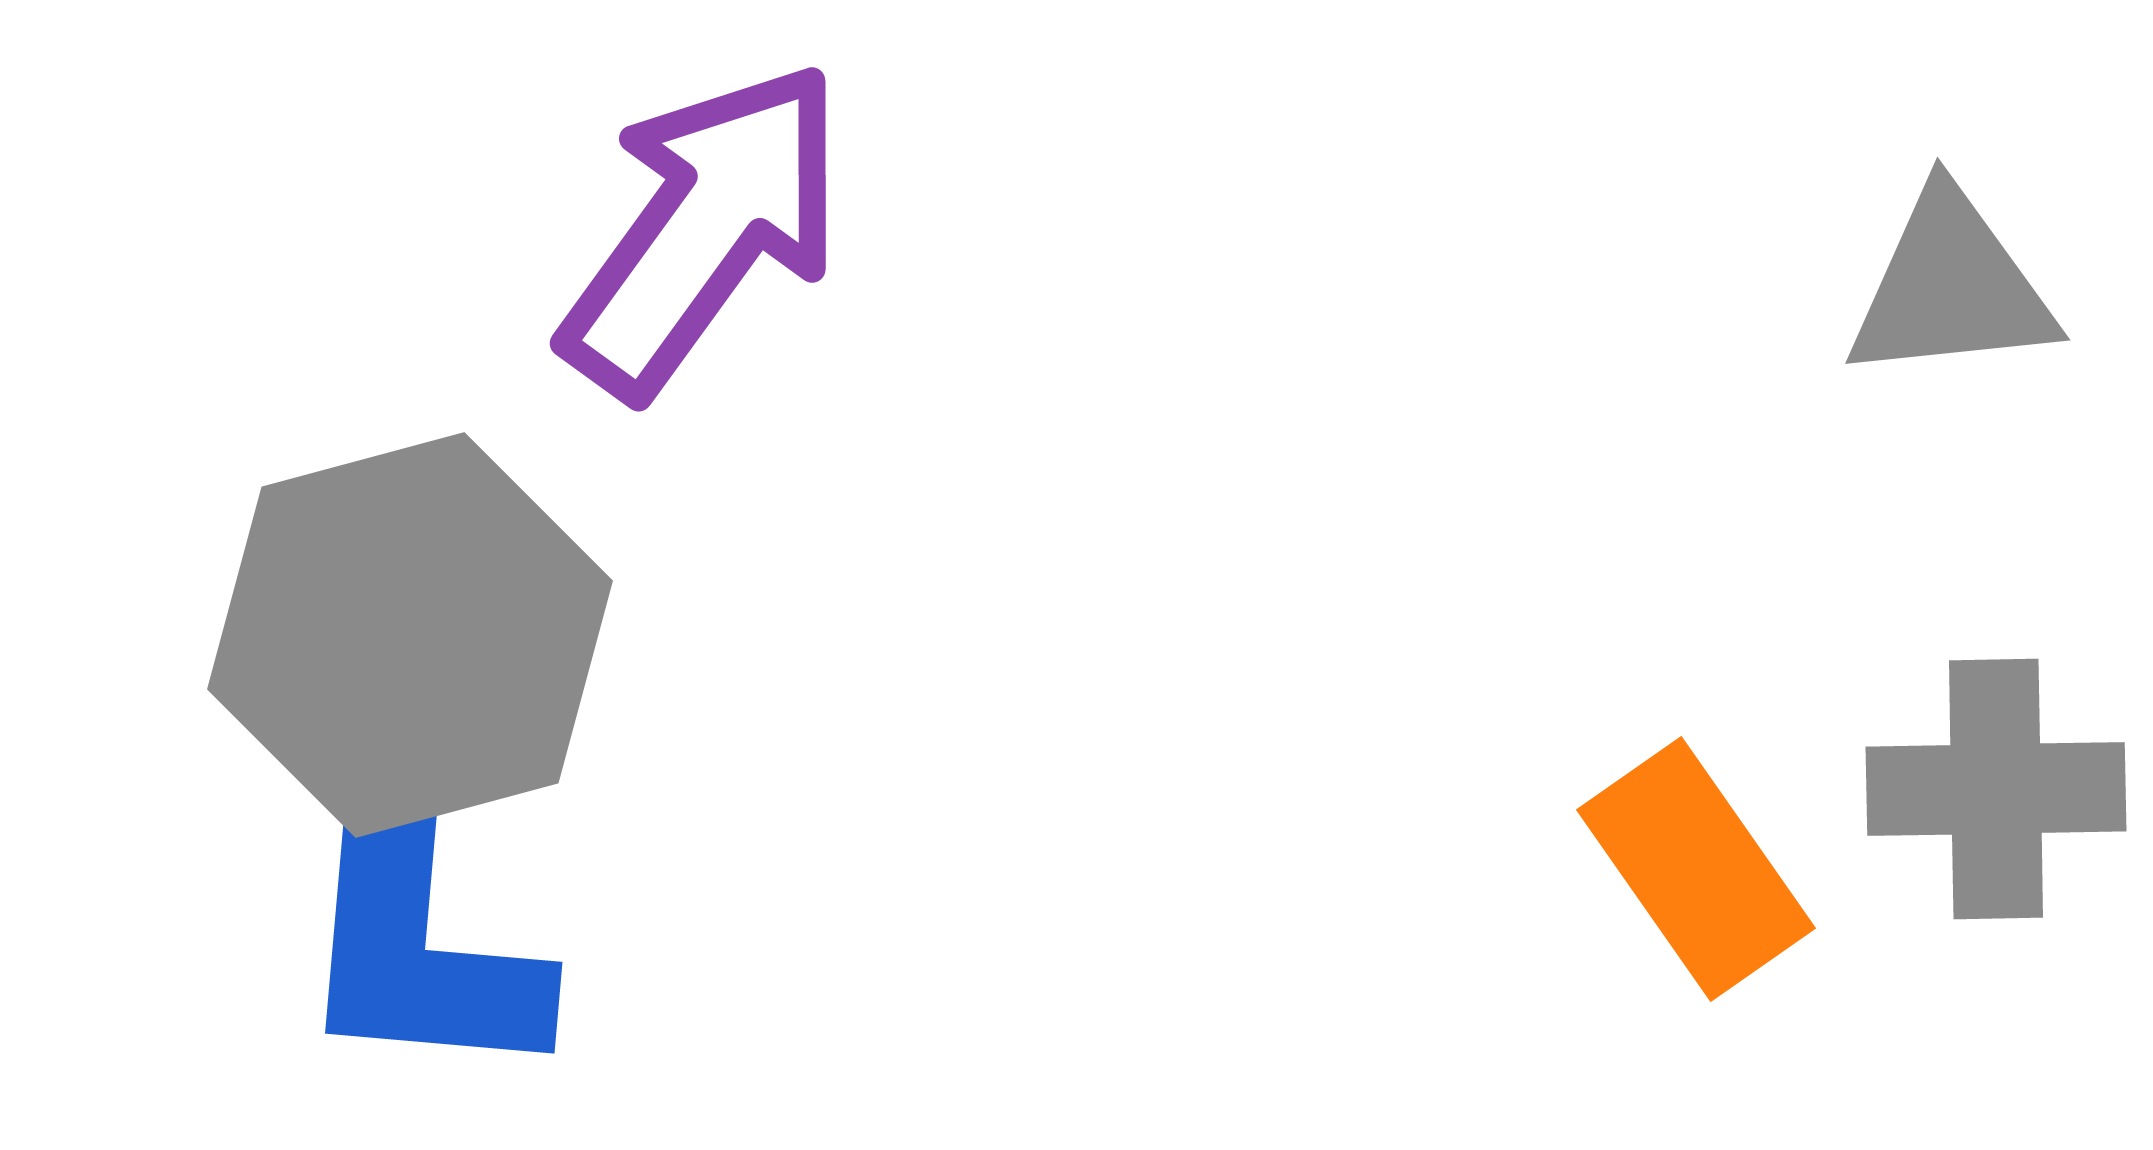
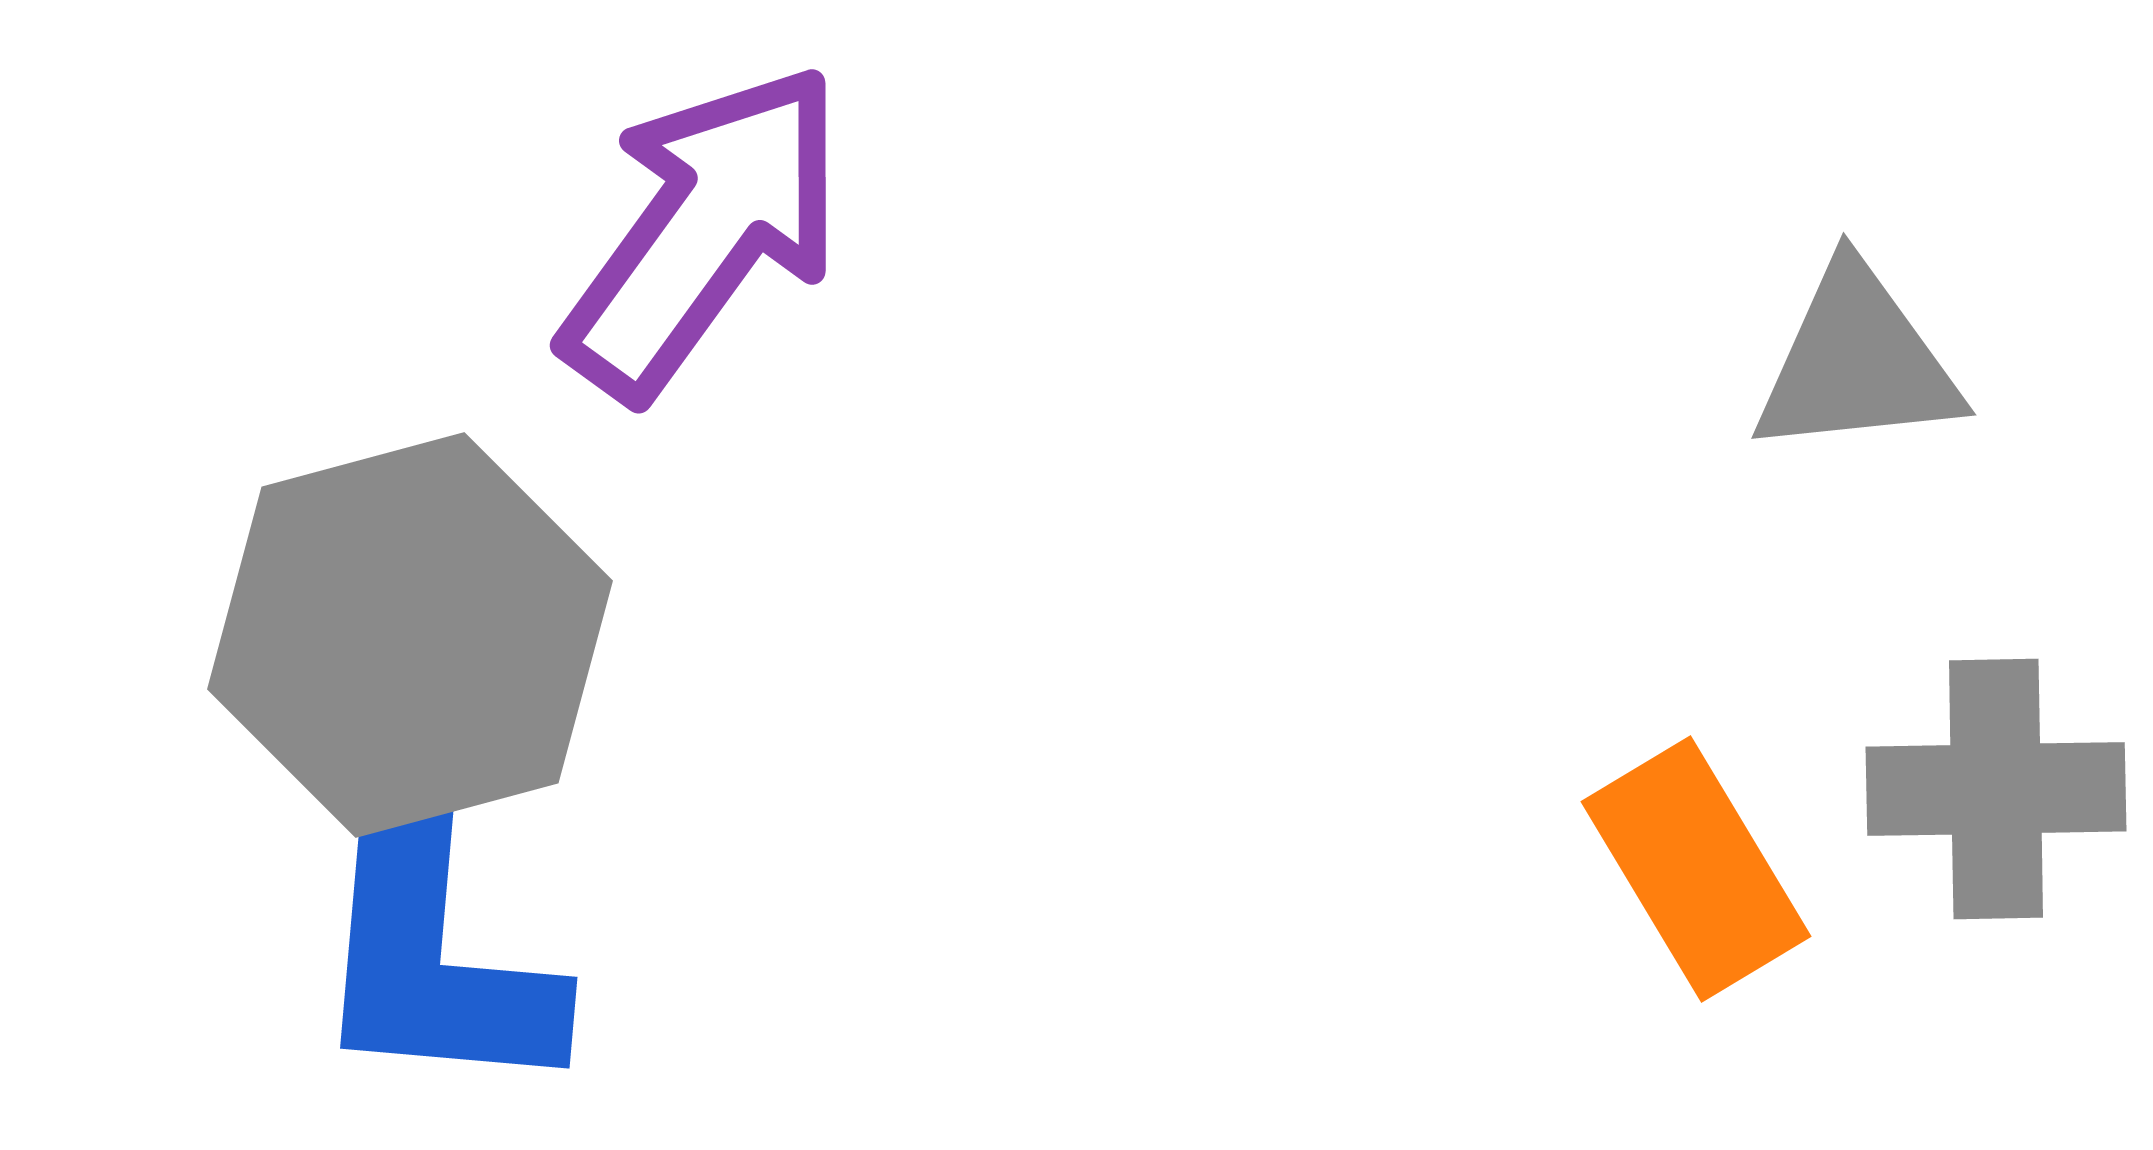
purple arrow: moved 2 px down
gray triangle: moved 94 px left, 75 px down
orange rectangle: rotated 4 degrees clockwise
blue L-shape: moved 15 px right, 15 px down
